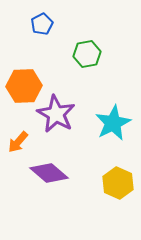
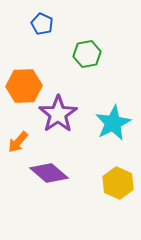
blue pentagon: rotated 20 degrees counterclockwise
purple star: moved 2 px right; rotated 9 degrees clockwise
